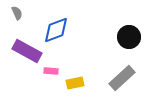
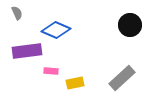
blue diamond: rotated 44 degrees clockwise
black circle: moved 1 px right, 12 px up
purple rectangle: rotated 36 degrees counterclockwise
